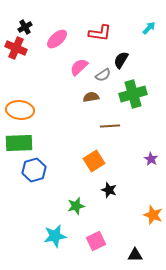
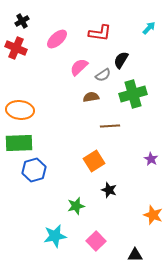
black cross: moved 3 px left, 6 px up
pink square: rotated 18 degrees counterclockwise
